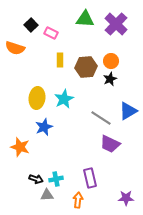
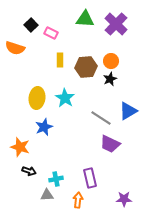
cyan star: moved 1 px right, 1 px up; rotated 12 degrees counterclockwise
black arrow: moved 7 px left, 8 px up
purple star: moved 2 px left, 1 px down
